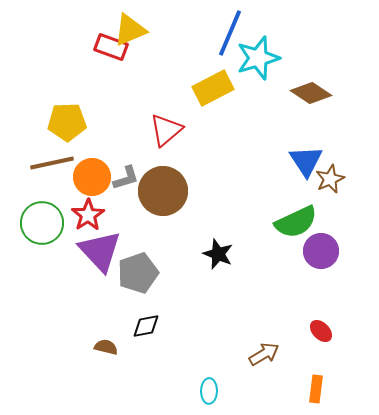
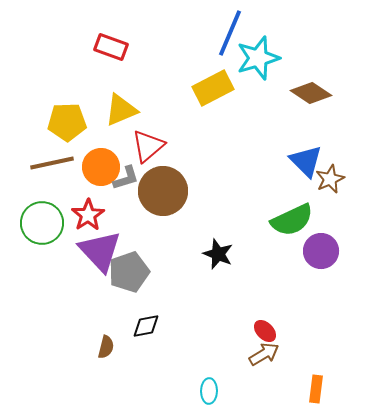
yellow triangle: moved 9 px left, 80 px down
red triangle: moved 18 px left, 16 px down
blue triangle: rotated 12 degrees counterclockwise
orange circle: moved 9 px right, 10 px up
green semicircle: moved 4 px left, 2 px up
gray pentagon: moved 9 px left, 1 px up
red ellipse: moved 56 px left
brown semicircle: rotated 90 degrees clockwise
